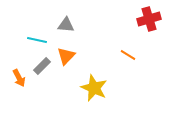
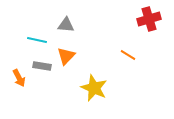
gray rectangle: rotated 54 degrees clockwise
